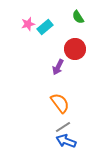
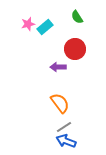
green semicircle: moved 1 px left
purple arrow: rotated 63 degrees clockwise
gray line: moved 1 px right
